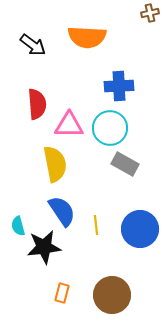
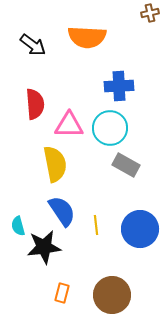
red semicircle: moved 2 px left
gray rectangle: moved 1 px right, 1 px down
